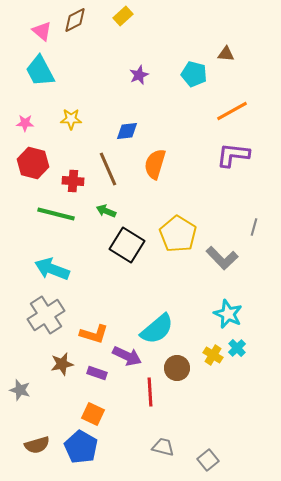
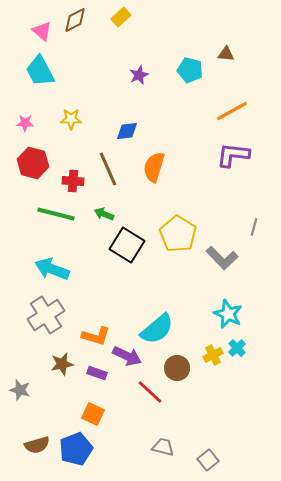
yellow rectangle: moved 2 px left, 1 px down
cyan pentagon: moved 4 px left, 4 px up
orange semicircle: moved 1 px left, 3 px down
green arrow: moved 2 px left, 3 px down
orange L-shape: moved 2 px right, 2 px down
yellow cross: rotated 30 degrees clockwise
red line: rotated 44 degrees counterclockwise
blue pentagon: moved 5 px left, 2 px down; rotated 20 degrees clockwise
